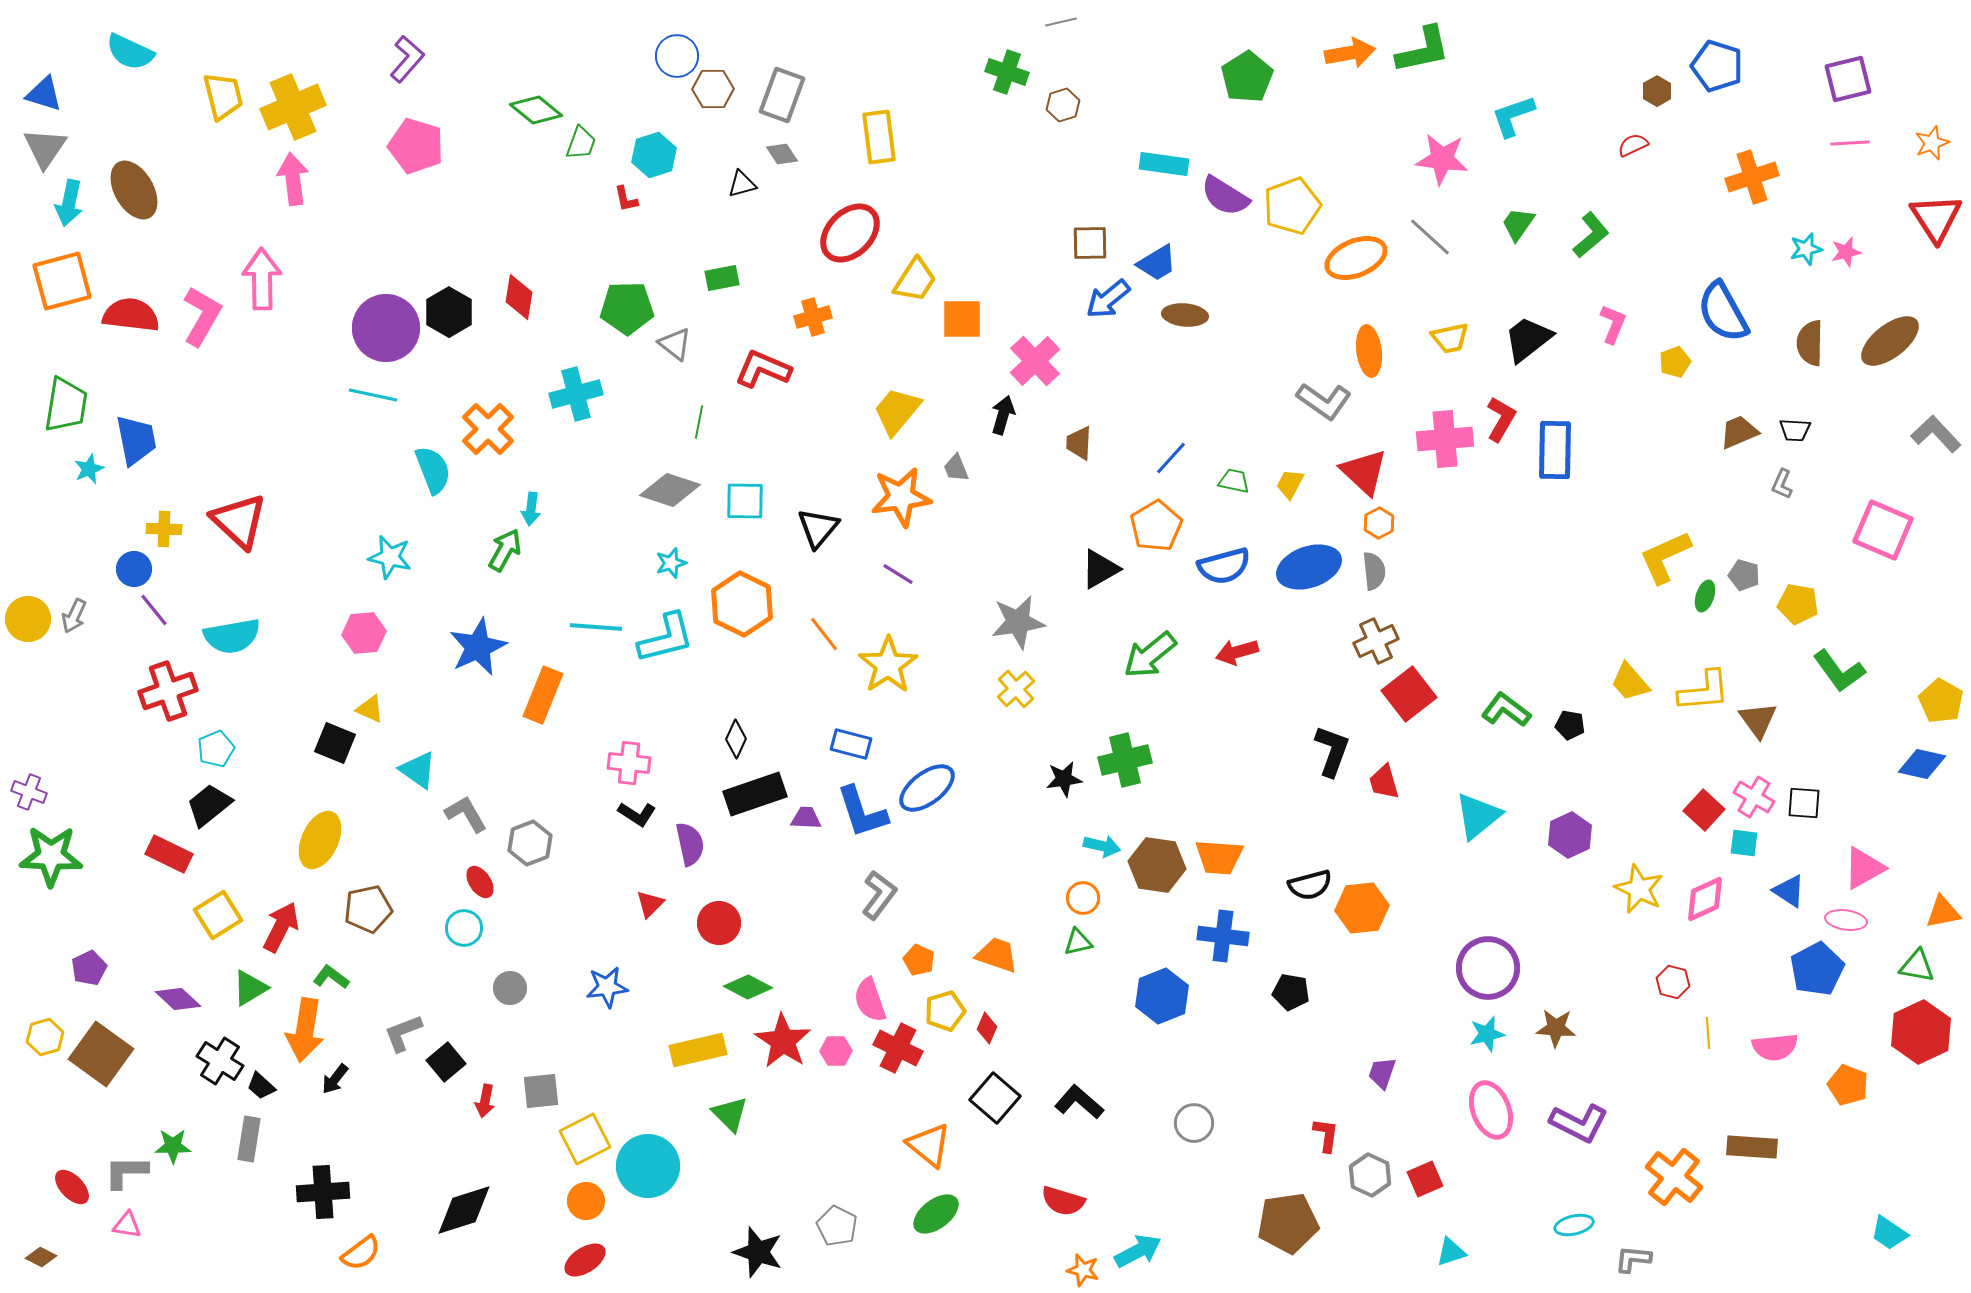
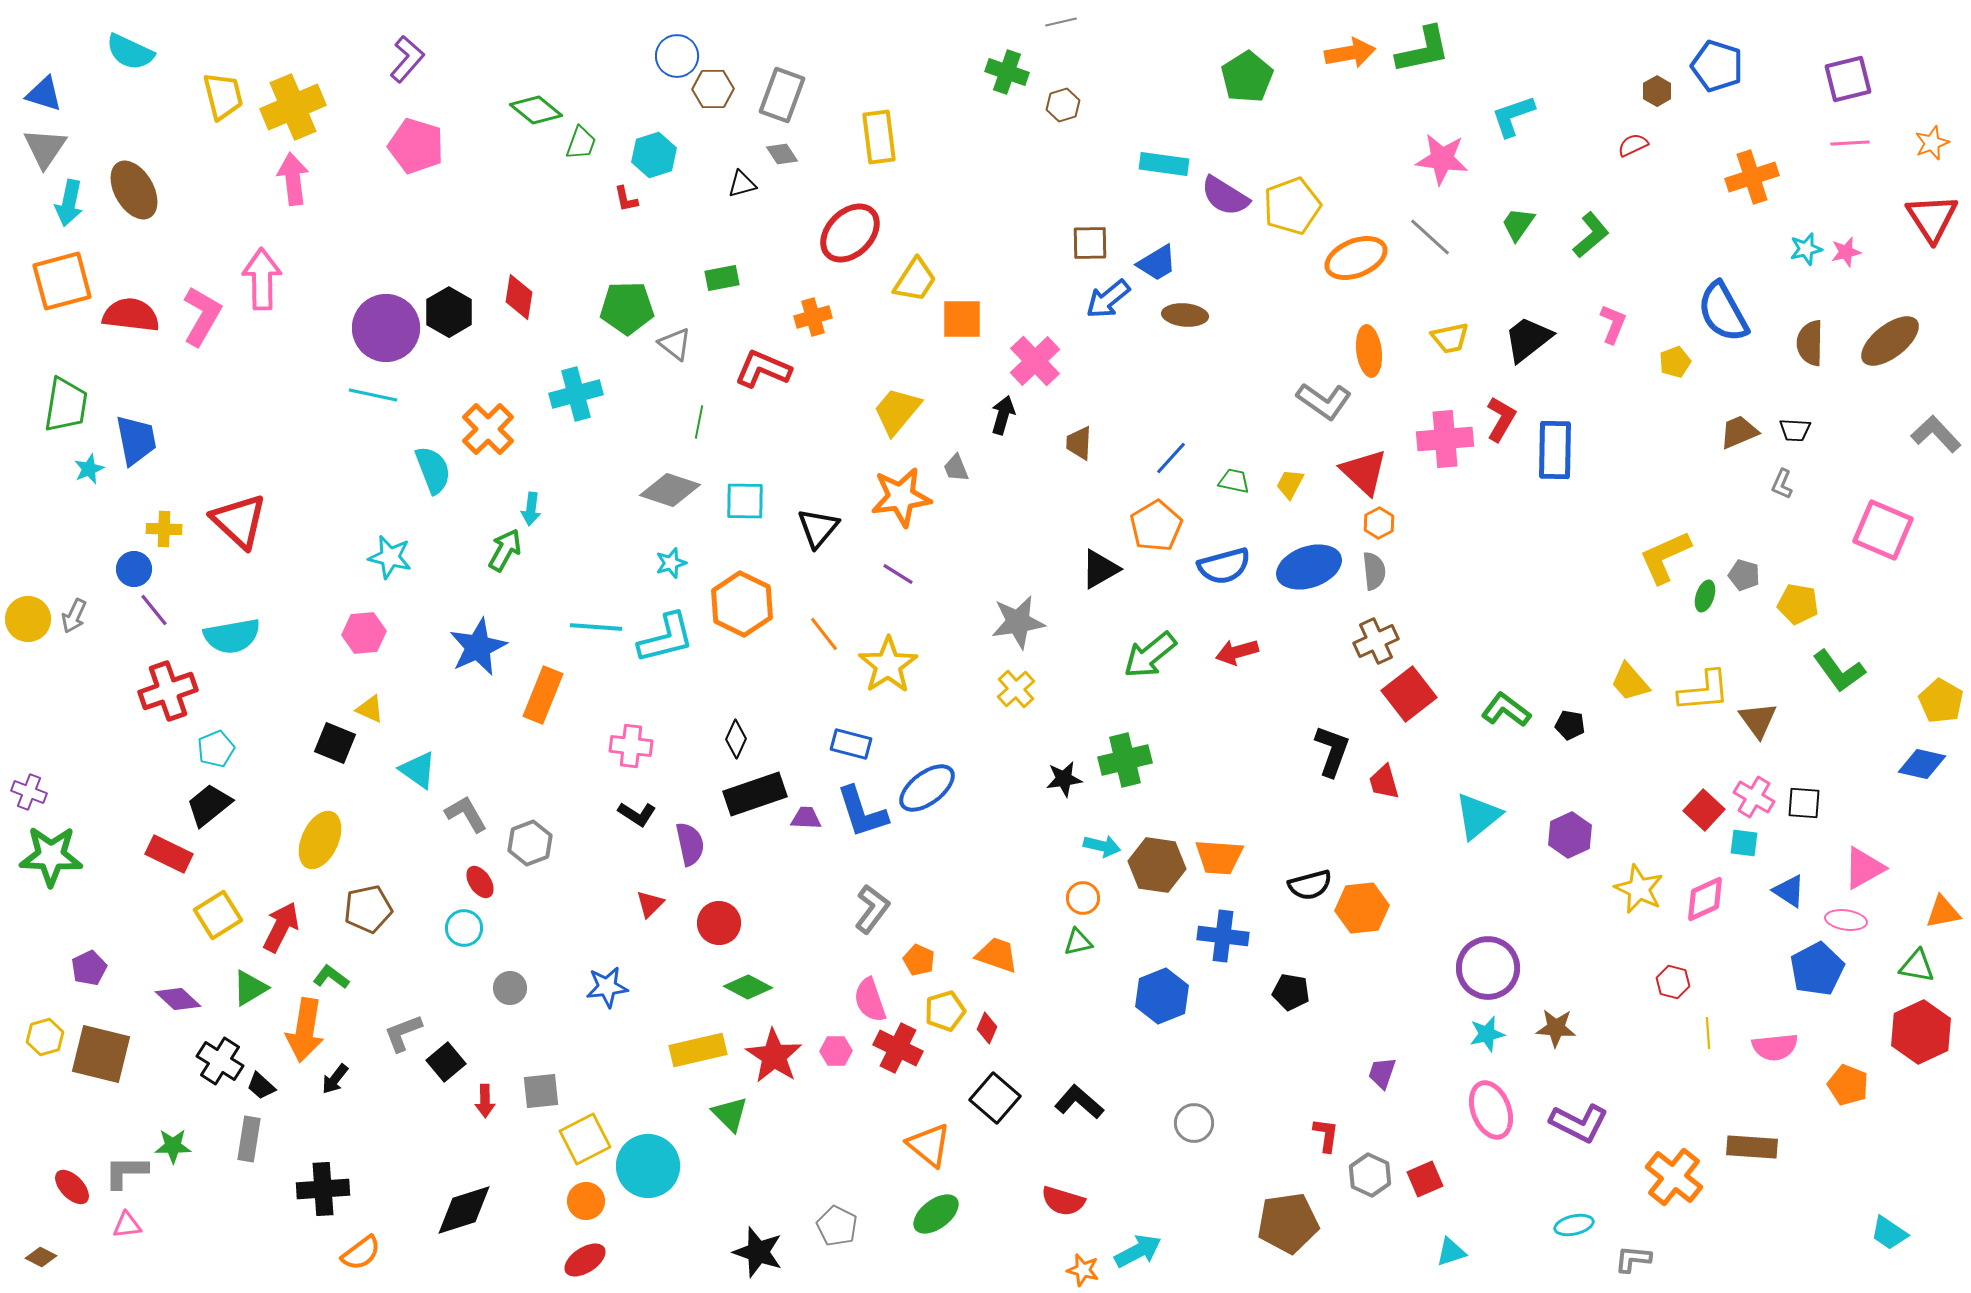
red triangle at (1936, 218): moved 4 px left
pink cross at (629, 763): moved 2 px right, 17 px up
gray L-shape at (879, 895): moved 7 px left, 14 px down
red star at (783, 1041): moved 9 px left, 15 px down
brown square at (101, 1054): rotated 22 degrees counterclockwise
red arrow at (485, 1101): rotated 12 degrees counterclockwise
black cross at (323, 1192): moved 3 px up
pink triangle at (127, 1225): rotated 16 degrees counterclockwise
